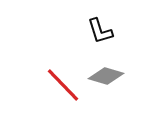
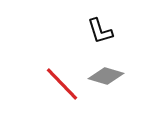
red line: moved 1 px left, 1 px up
